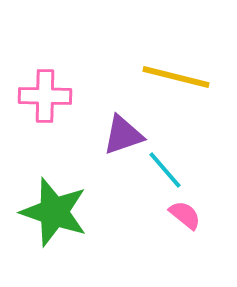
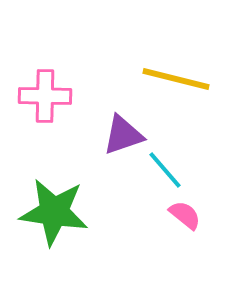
yellow line: moved 2 px down
green star: rotated 10 degrees counterclockwise
